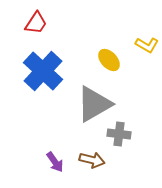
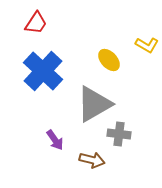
purple arrow: moved 22 px up
